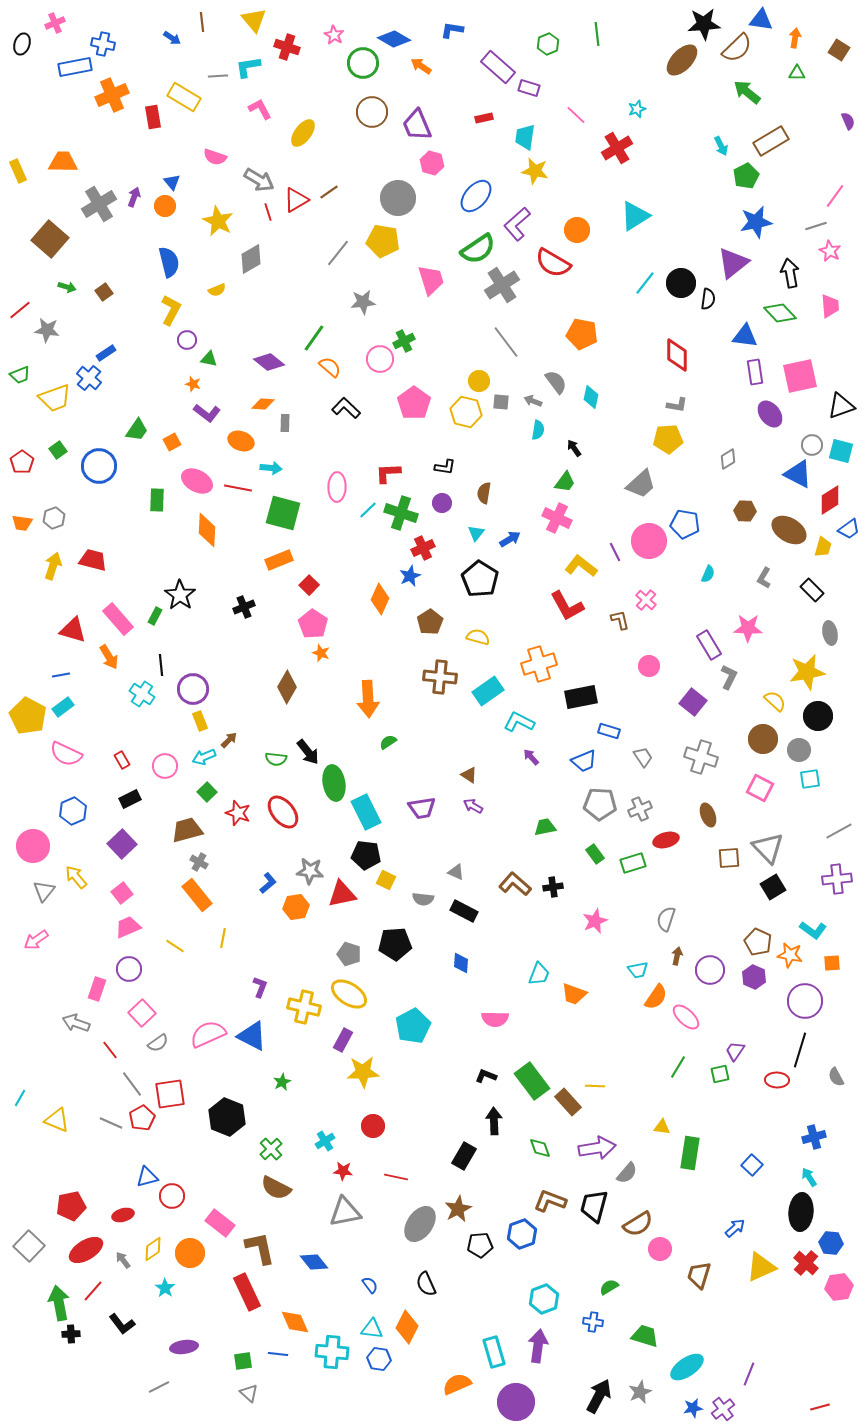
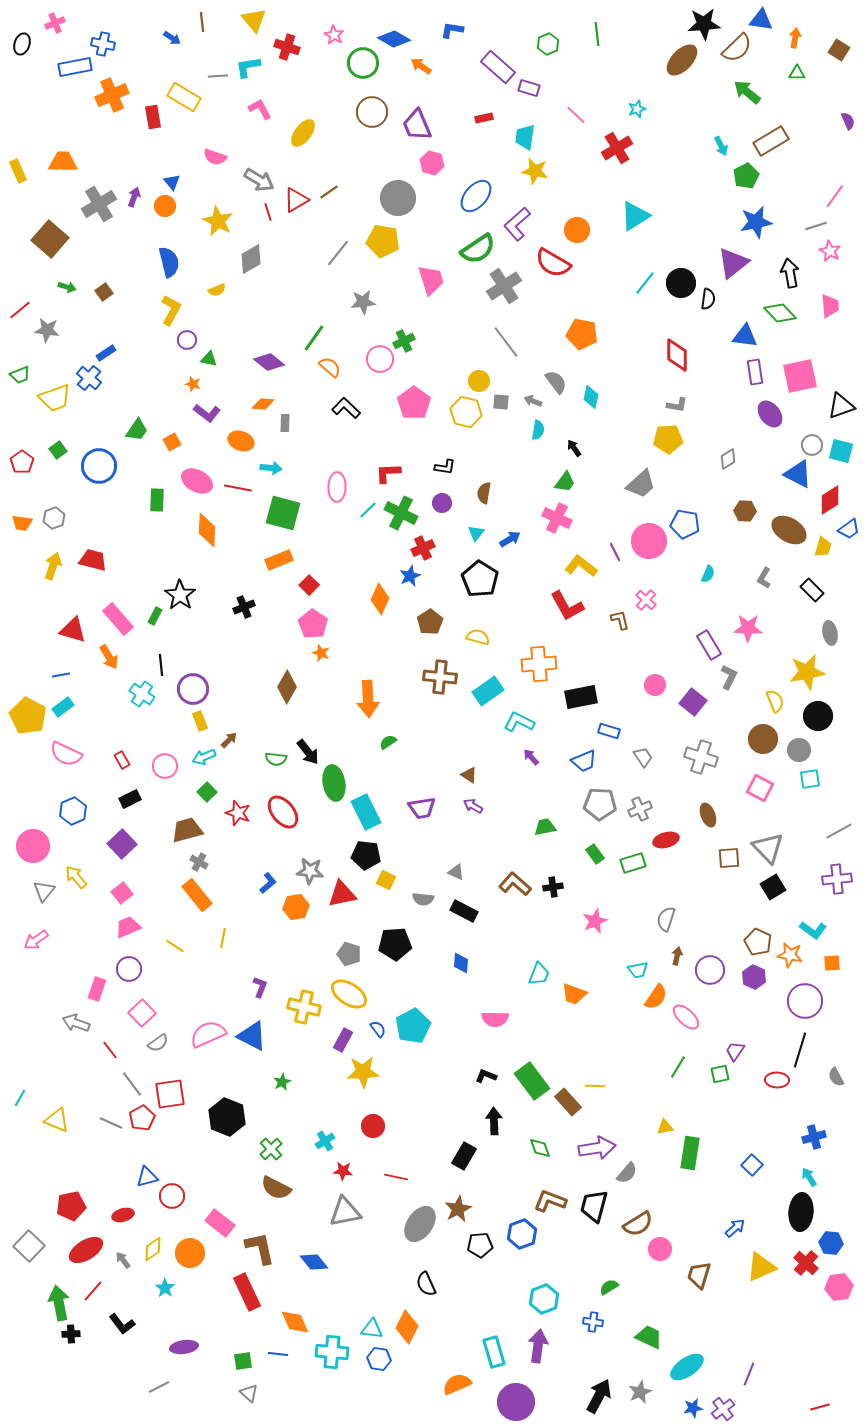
gray cross at (502, 285): moved 2 px right, 1 px down
green cross at (401, 513): rotated 8 degrees clockwise
orange cross at (539, 664): rotated 12 degrees clockwise
pink circle at (649, 666): moved 6 px right, 19 px down
yellow semicircle at (775, 701): rotated 25 degrees clockwise
yellow triangle at (662, 1127): moved 3 px right; rotated 18 degrees counterclockwise
blue semicircle at (370, 1285): moved 8 px right, 256 px up
green trapezoid at (645, 1336): moved 4 px right, 1 px down; rotated 8 degrees clockwise
